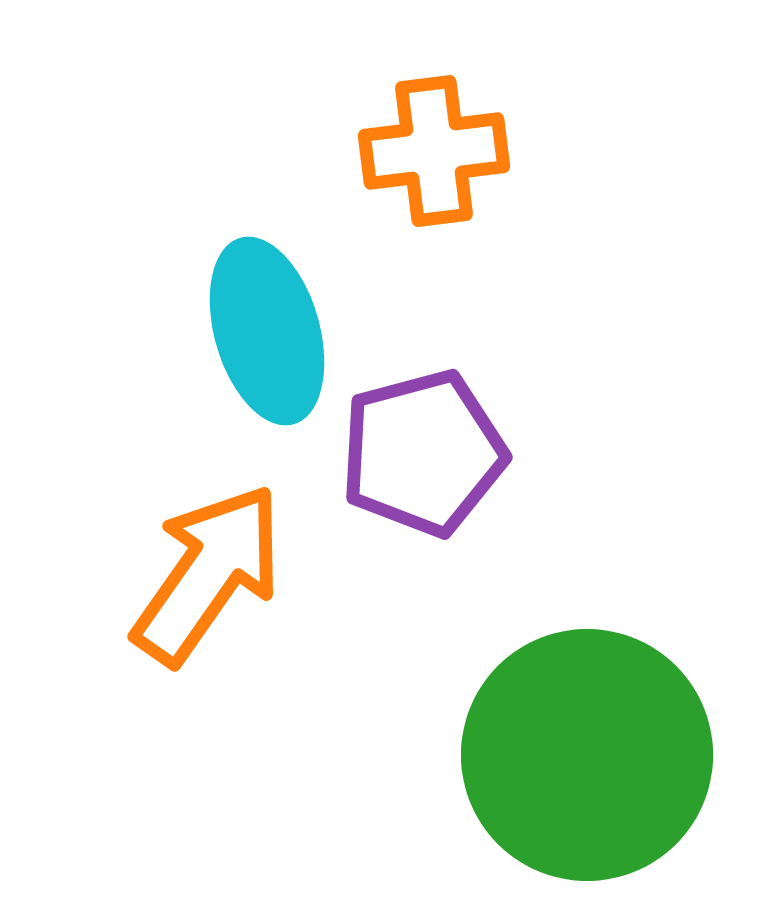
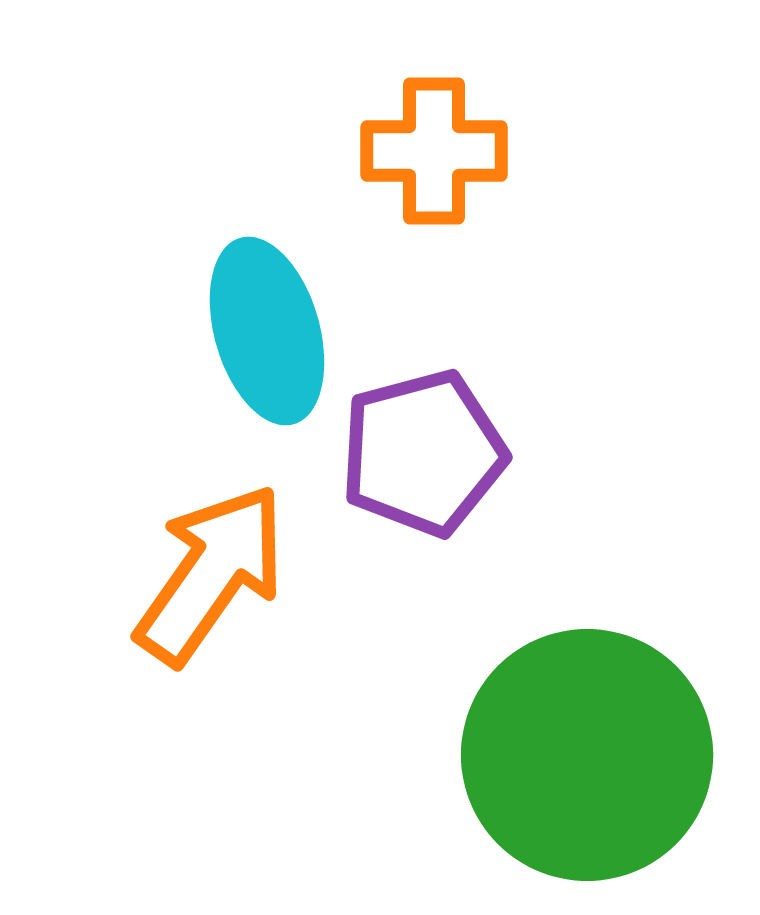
orange cross: rotated 7 degrees clockwise
orange arrow: moved 3 px right
